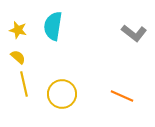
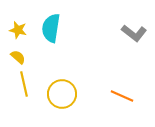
cyan semicircle: moved 2 px left, 2 px down
